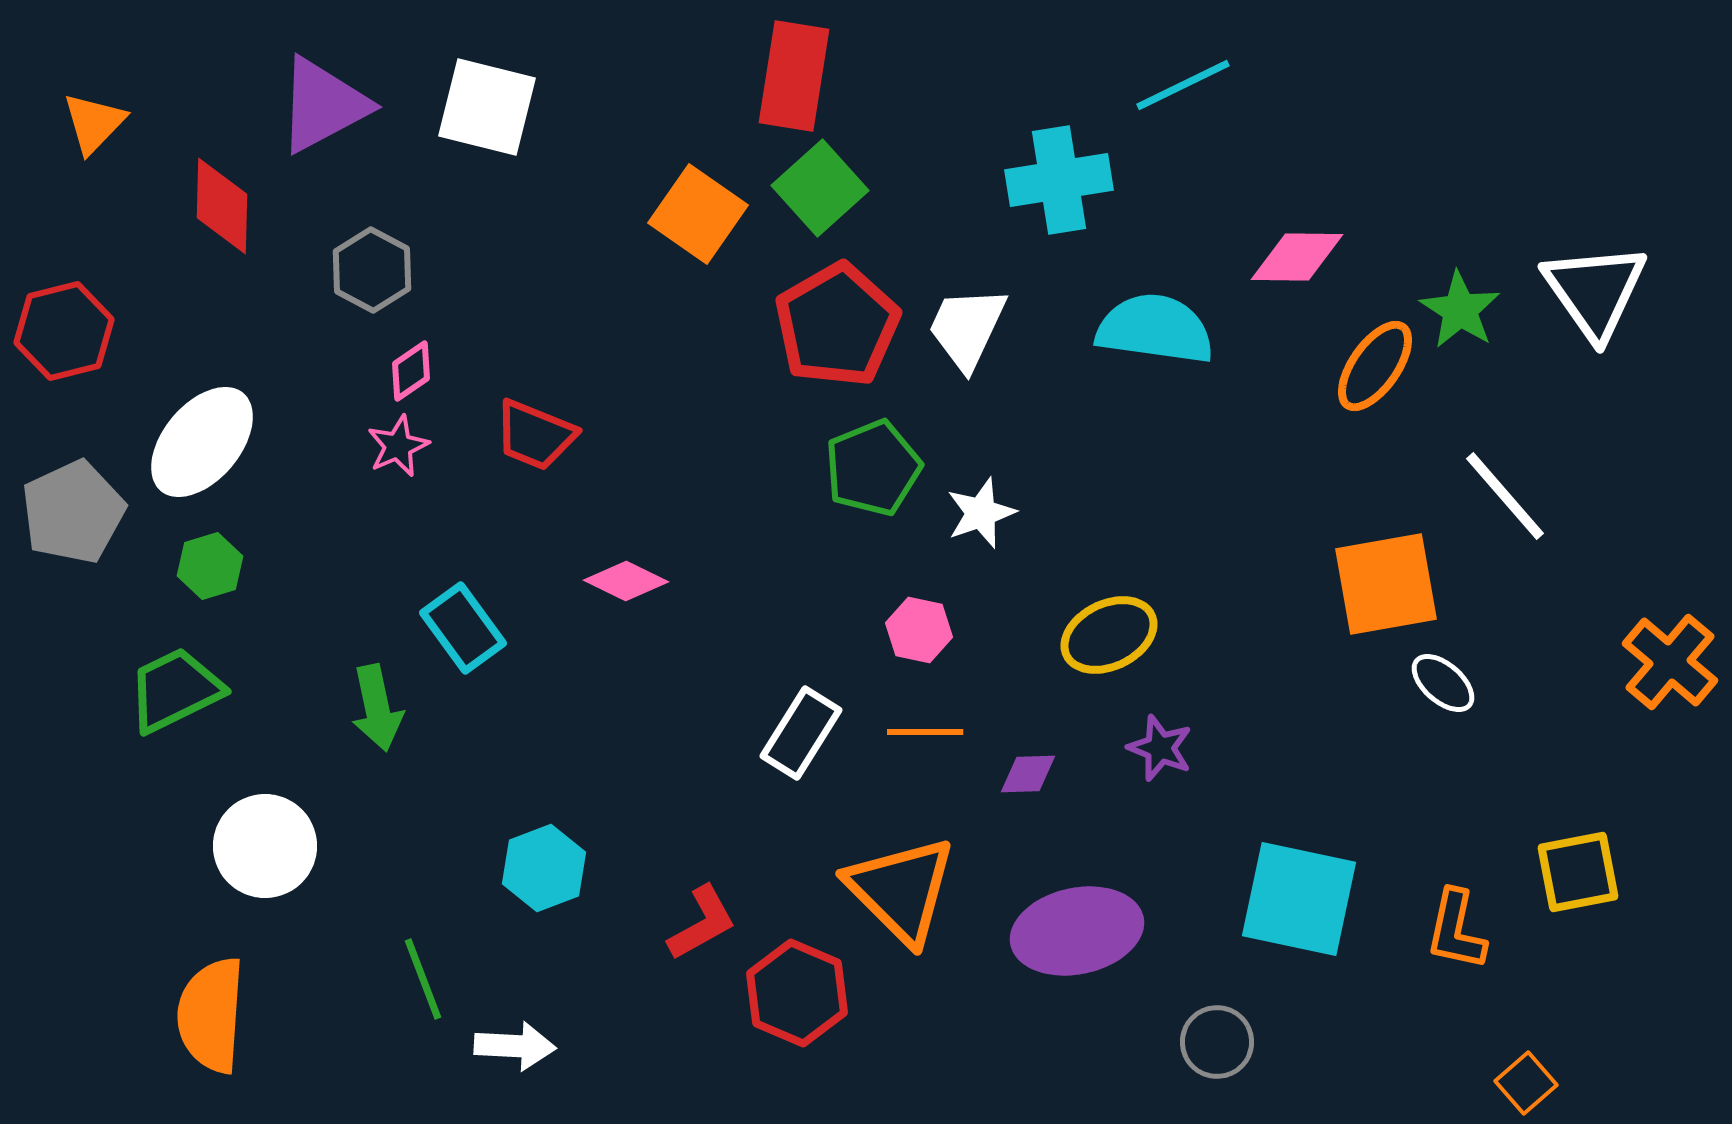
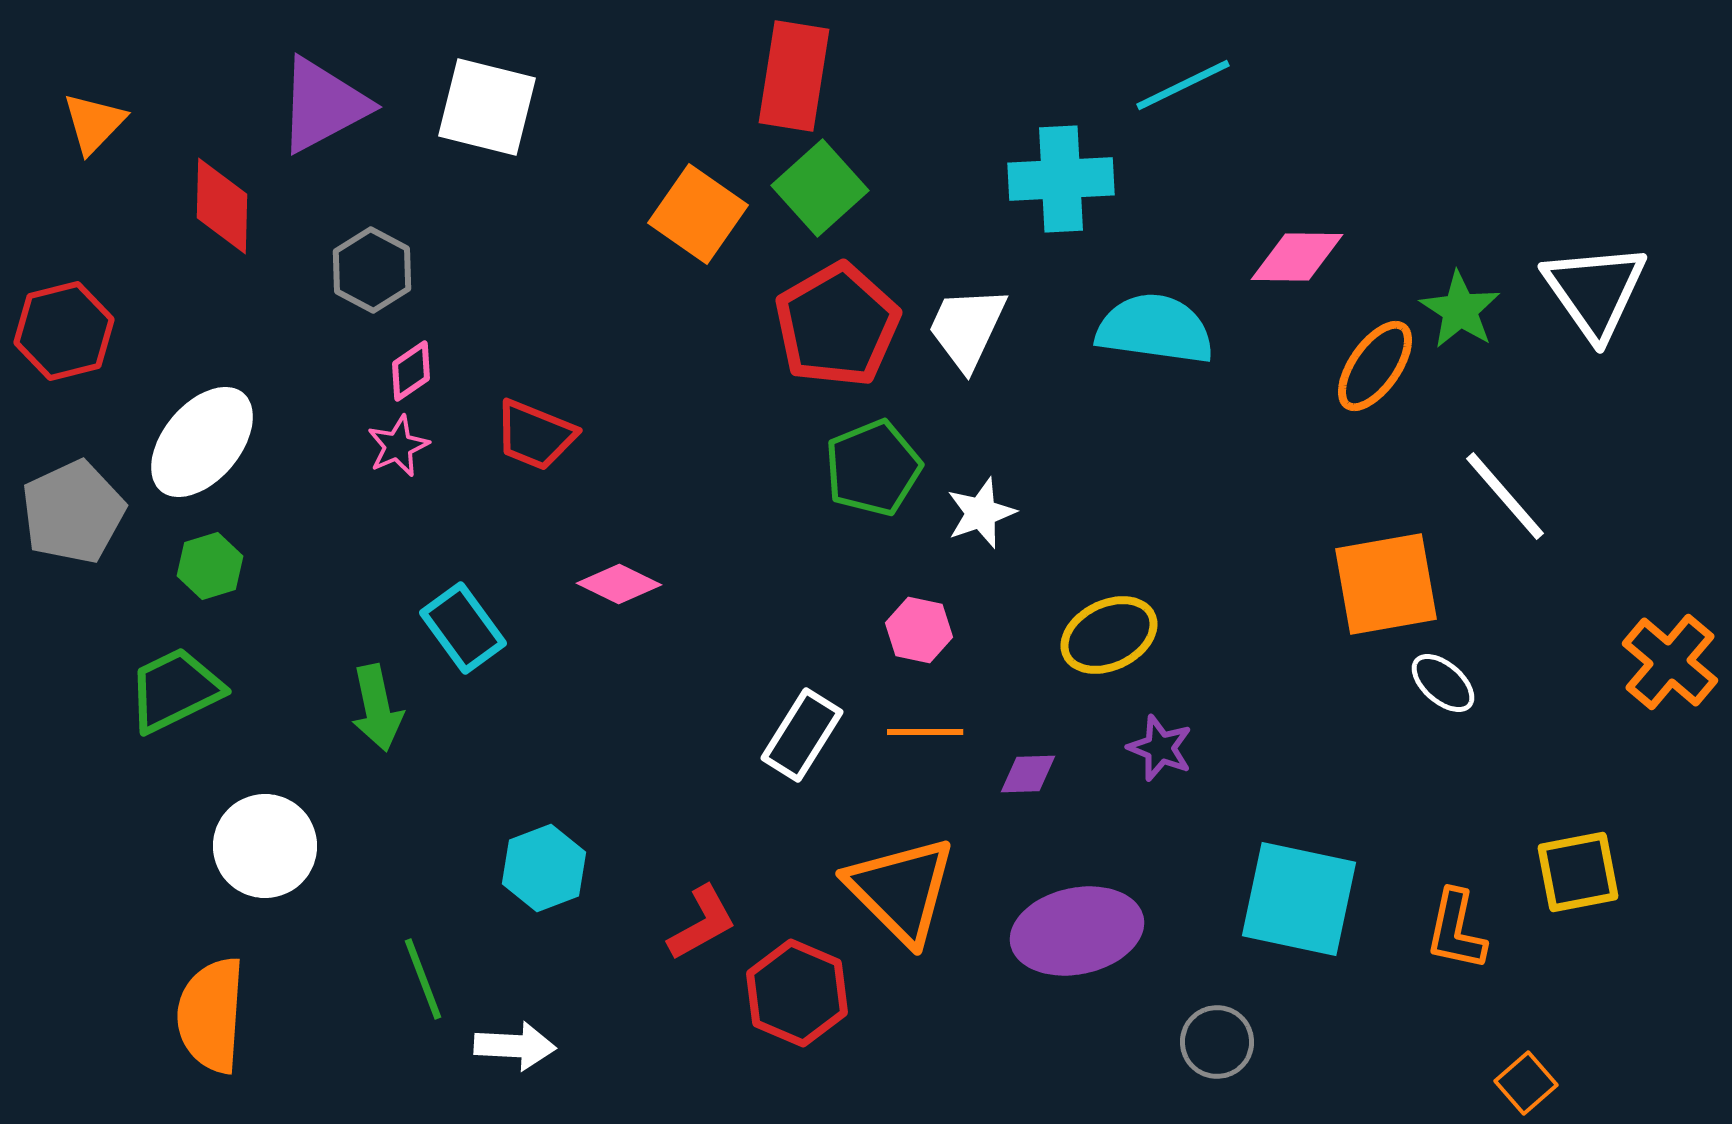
cyan cross at (1059, 180): moved 2 px right, 1 px up; rotated 6 degrees clockwise
pink diamond at (626, 581): moved 7 px left, 3 px down
white rectangle at (801, 733): moved 1 px right, 2 px down
